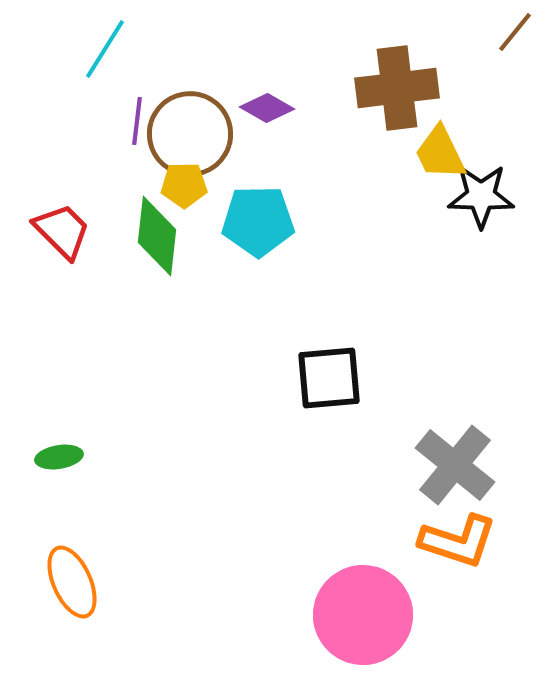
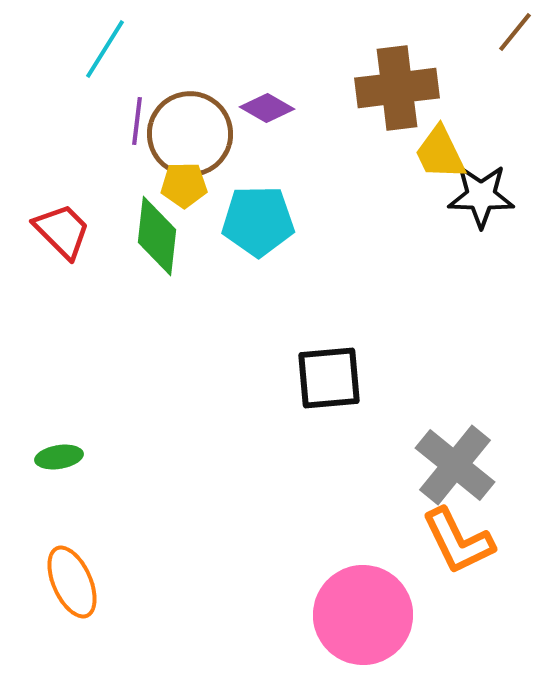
orange L-shape: rotated 46 degrees clockwise
